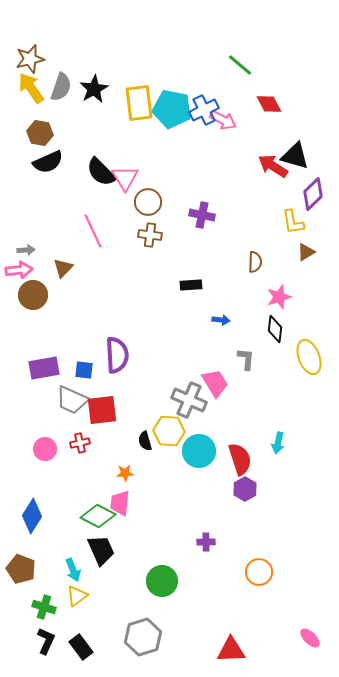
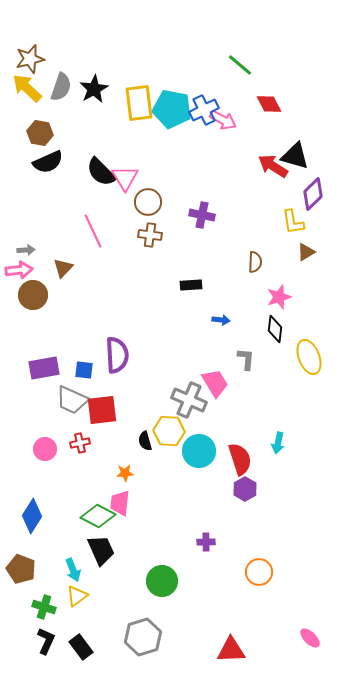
yellow arrow at (31, 88): moved 4 px left; rotated 12 degrees counterclockwise
